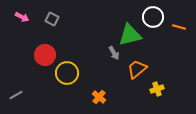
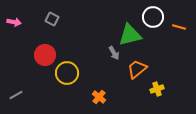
pink arrow: moved 8 px left, 5 px down; rotated 16 degrees counterclockwise
